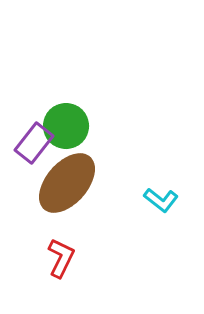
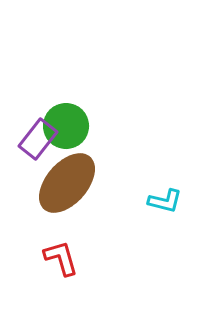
purple rectangle: moved 4 px right, 4 px up
cyan L-shape: moved 4 px right, 1 px down; rotated 24 degrees counterclockwise
red L-shape: rotated 42 degrees counterclockwise
